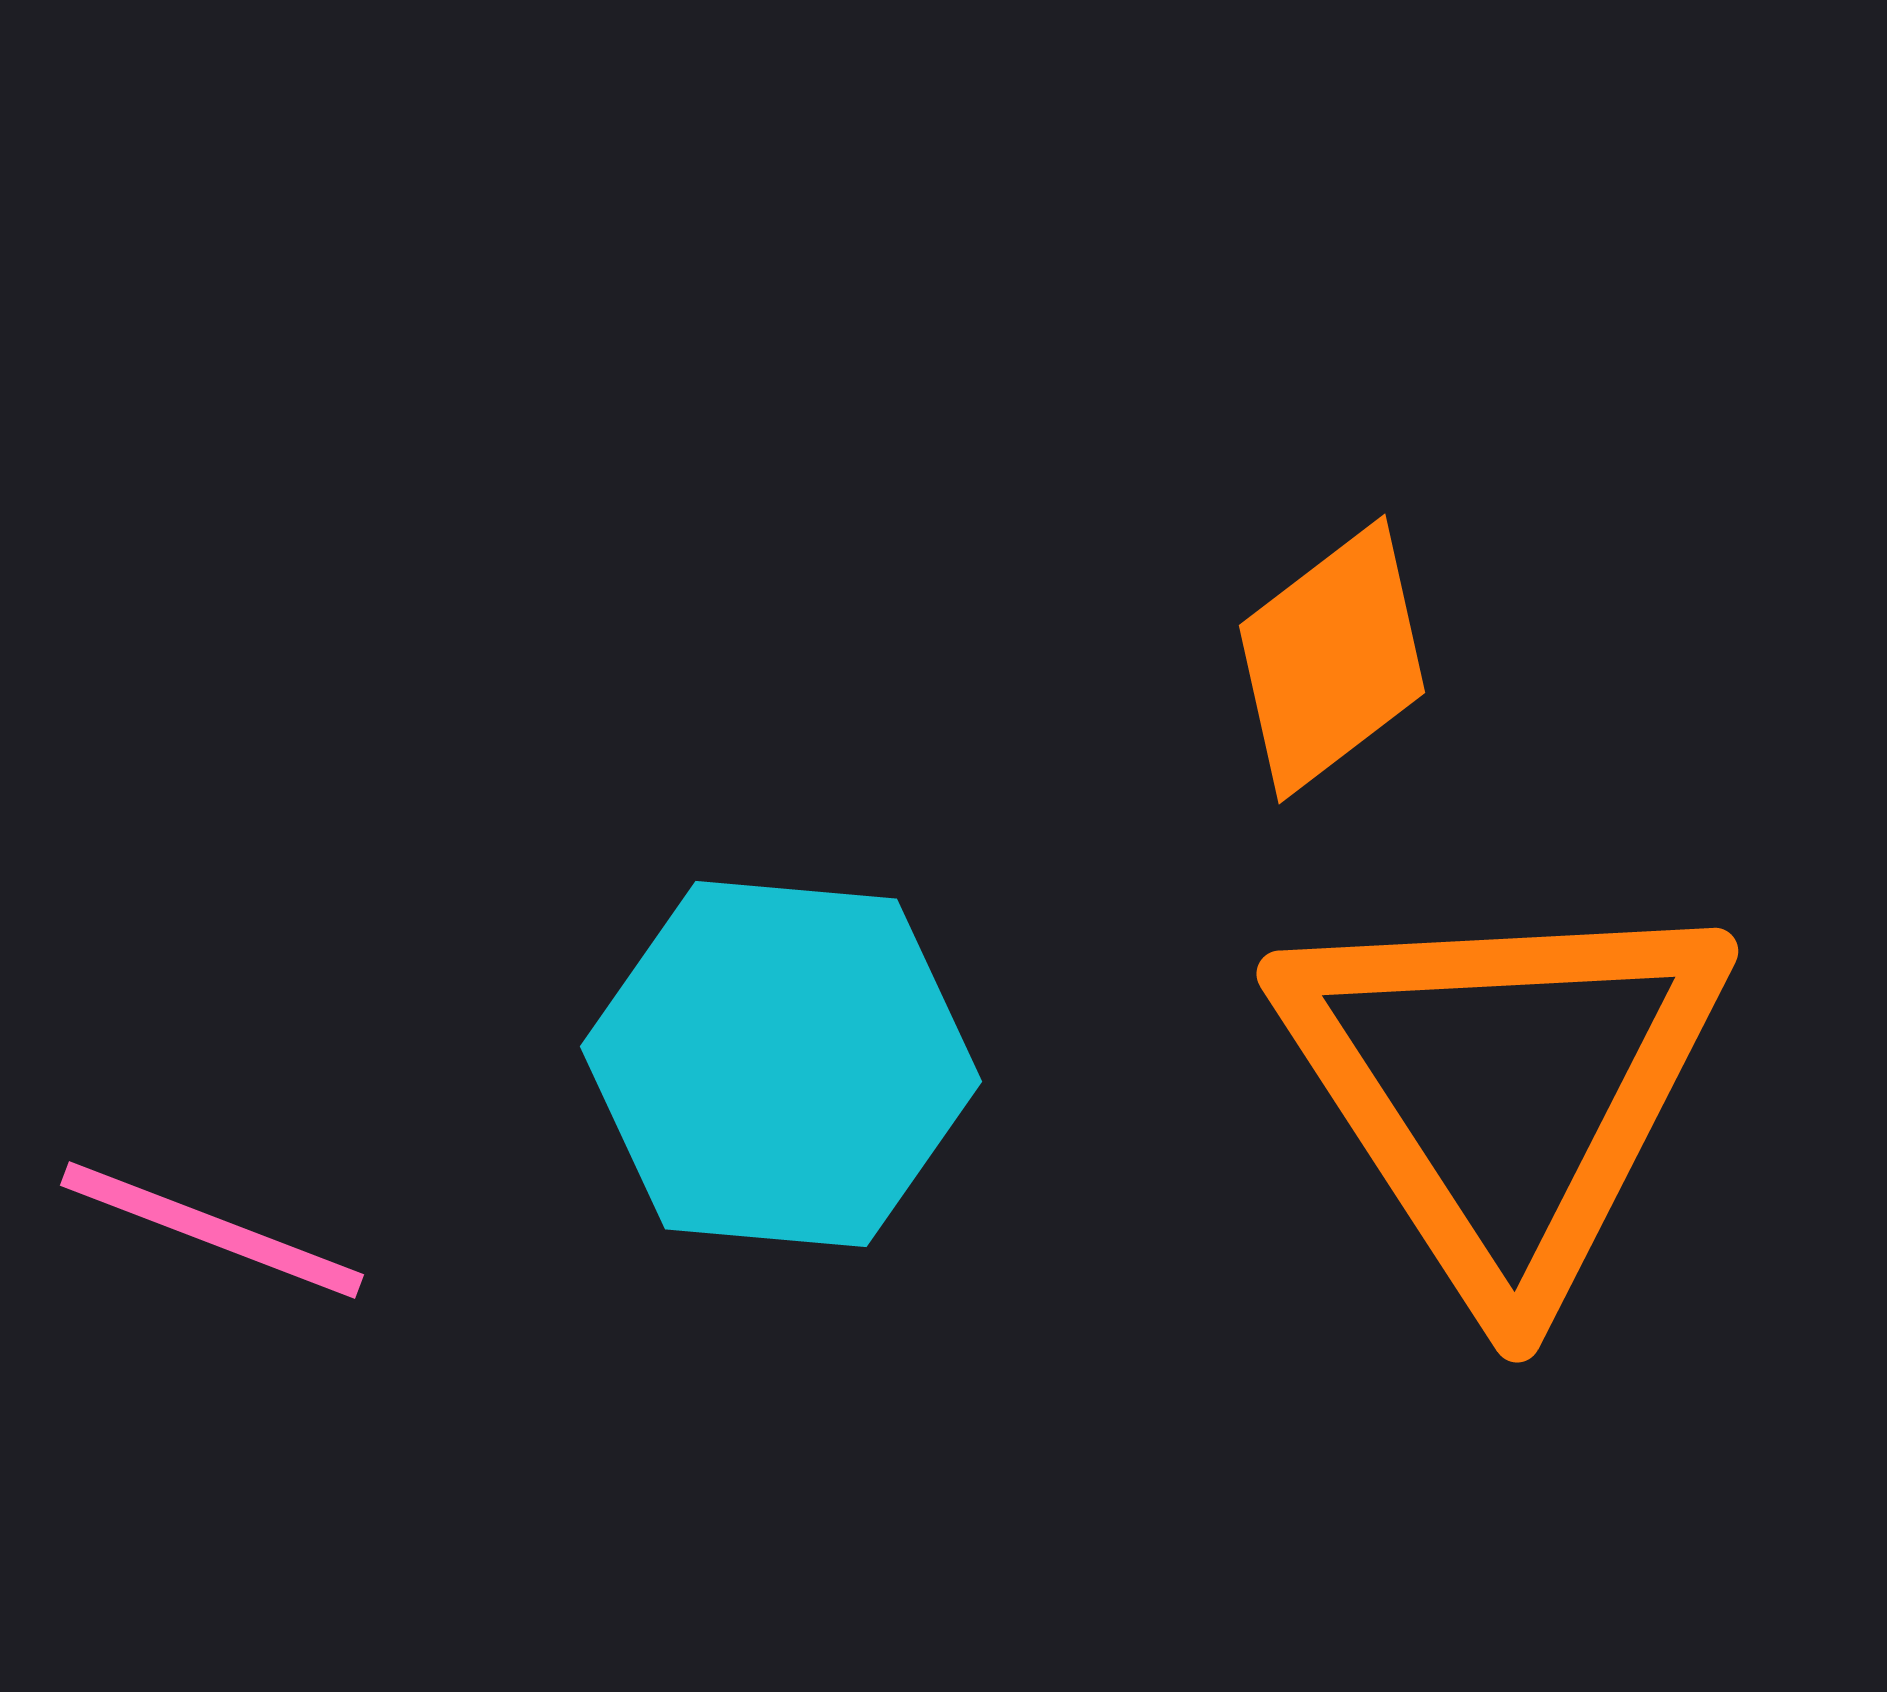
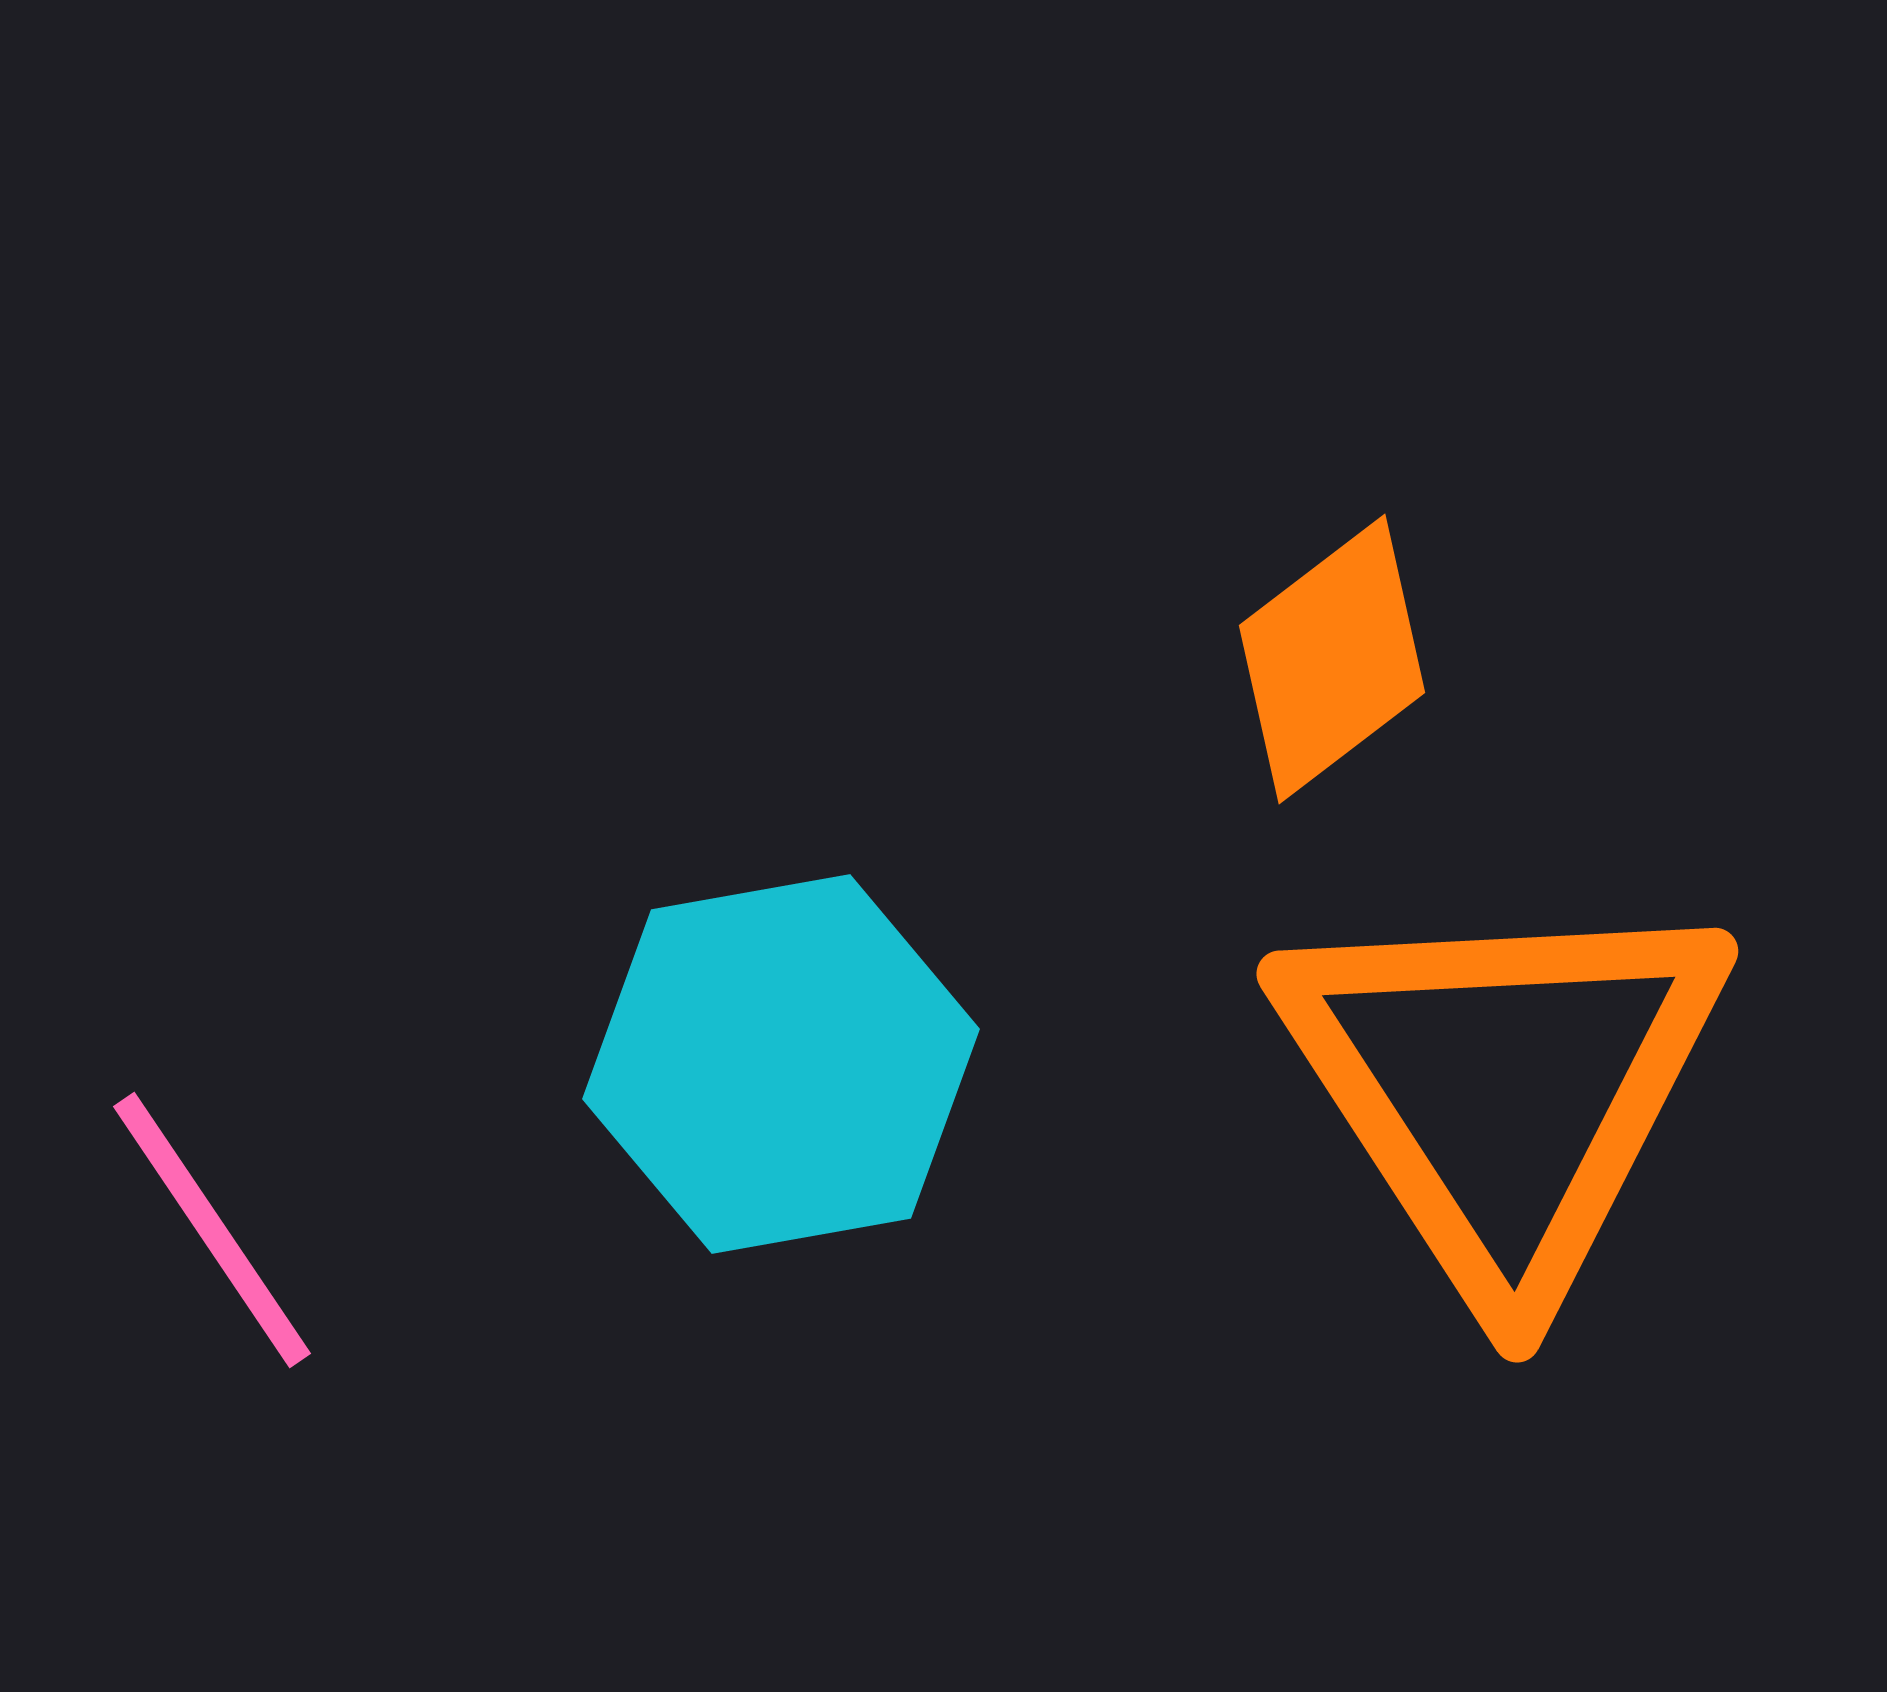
cyan hexagon: rotated 15 degrees counterclockwise
pink line: rotated 35 degrees clockwise
